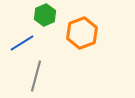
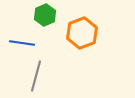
blue line: rotated 40 degrees clockwise
